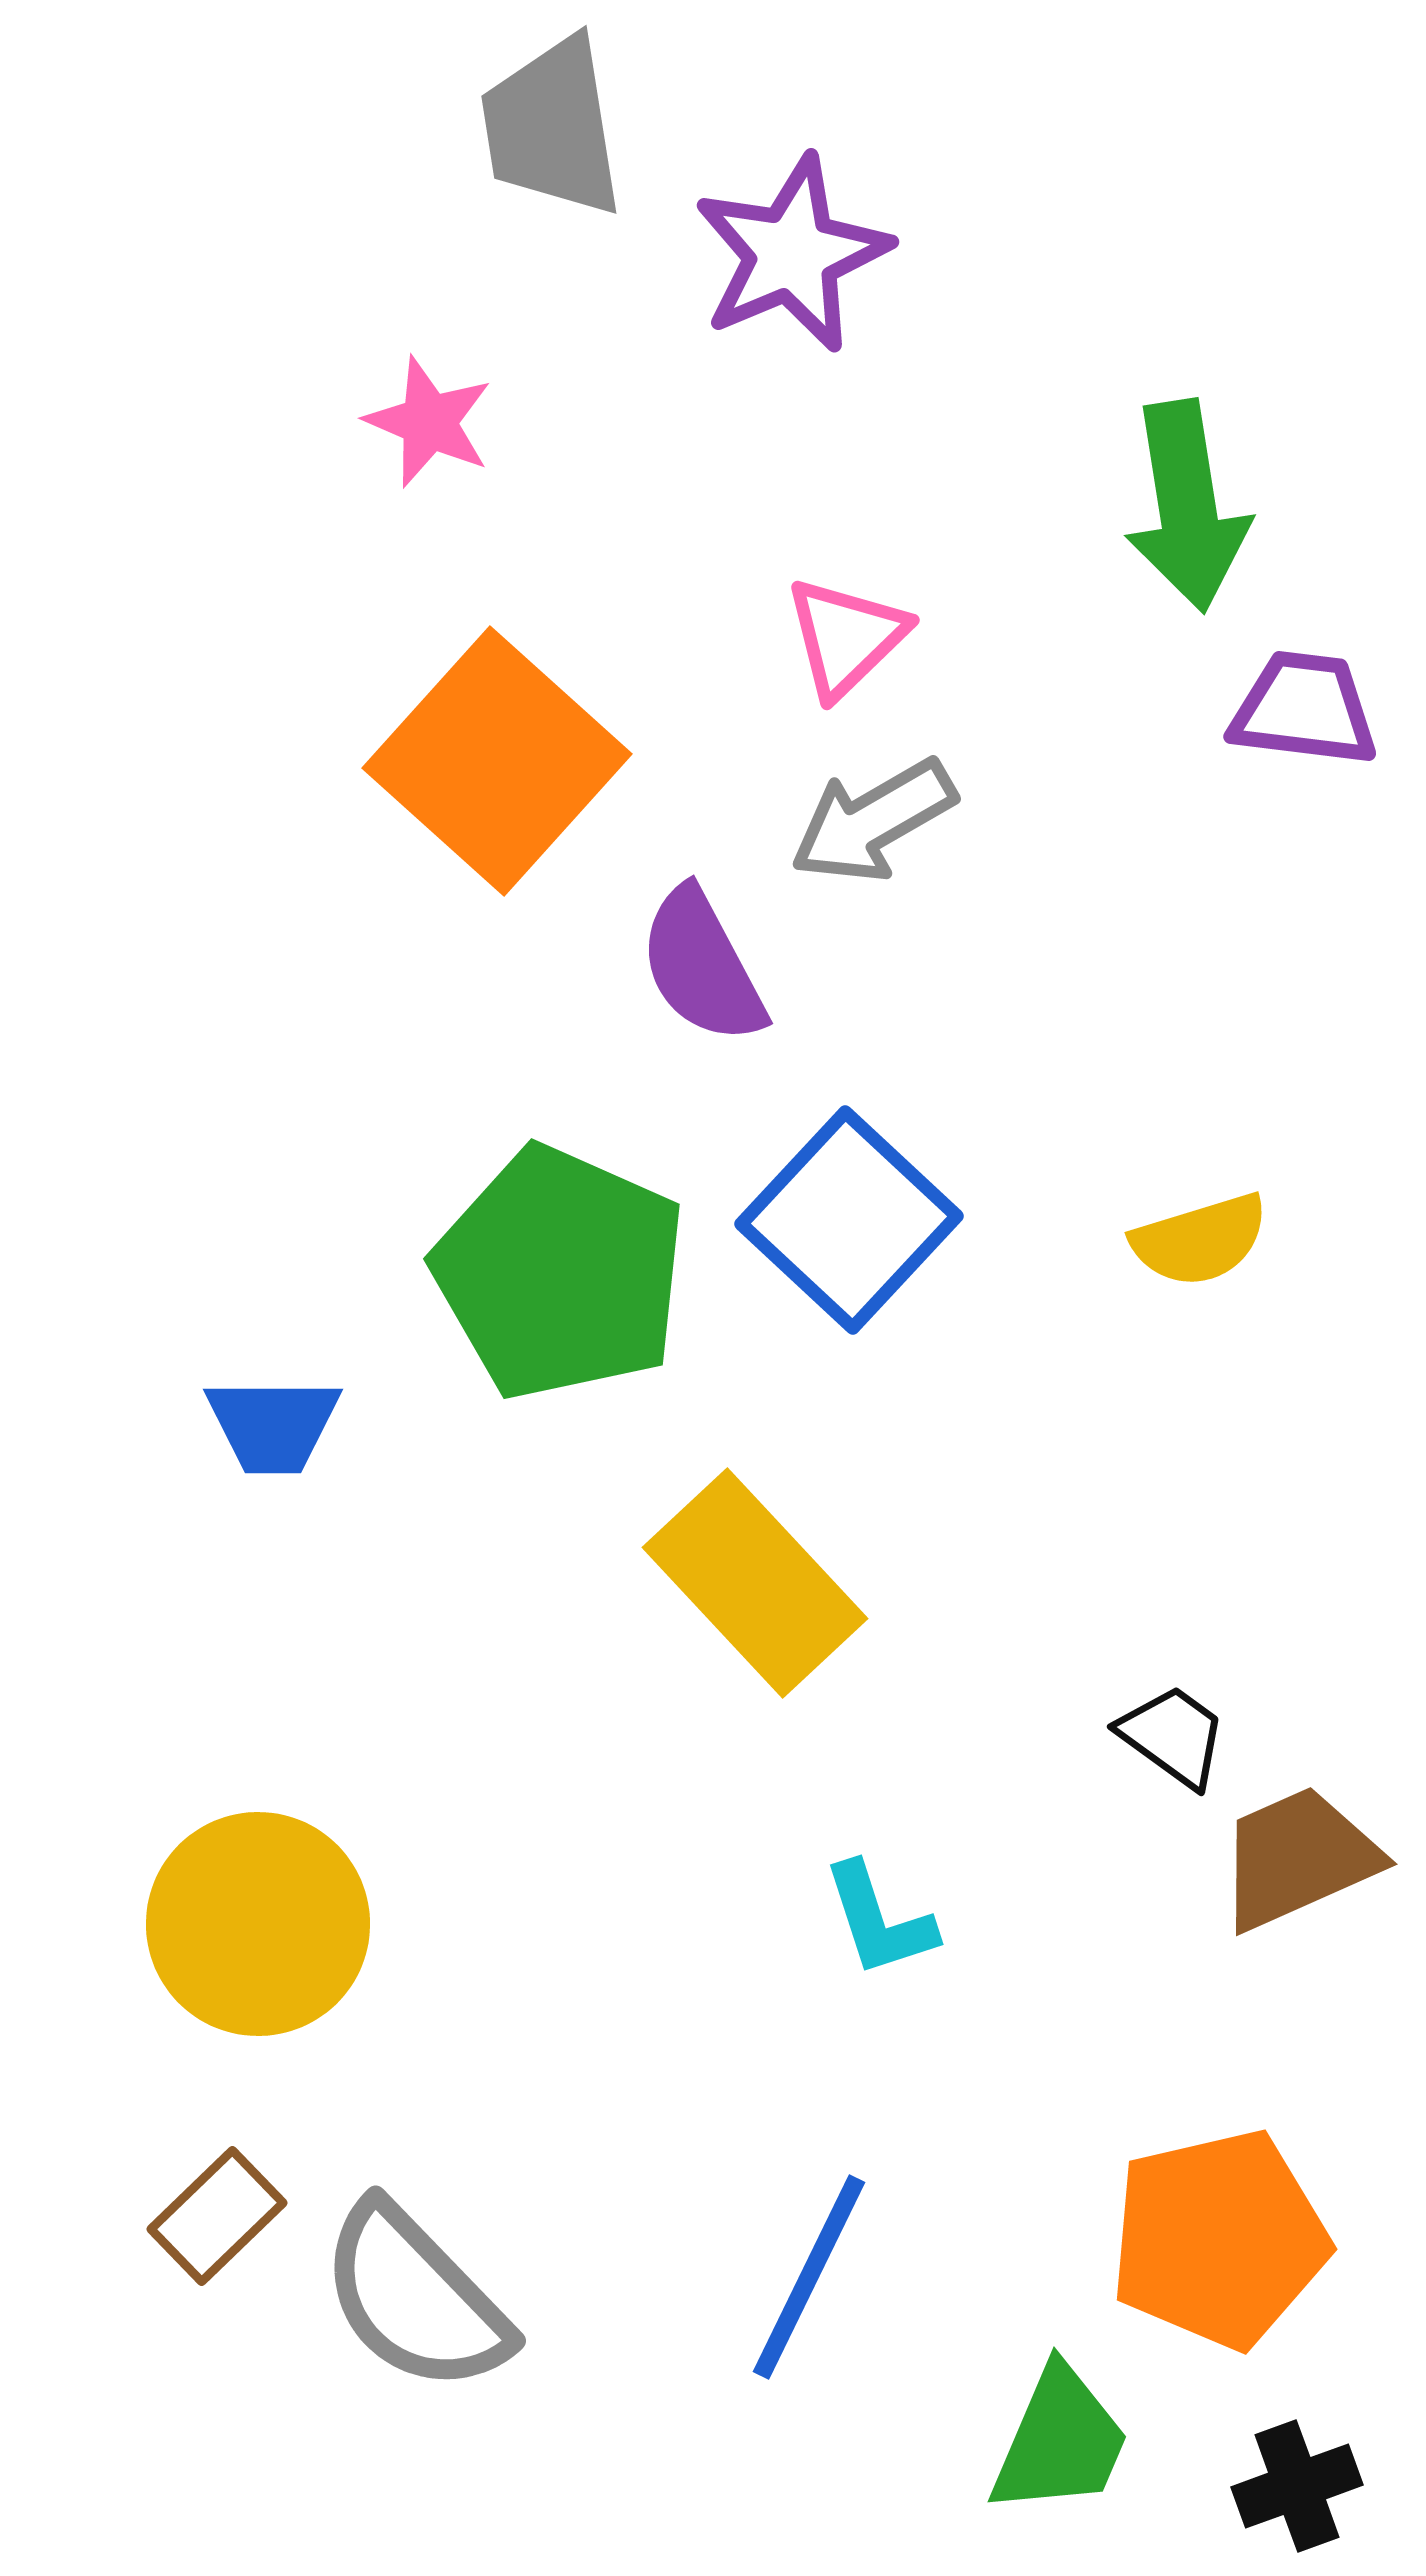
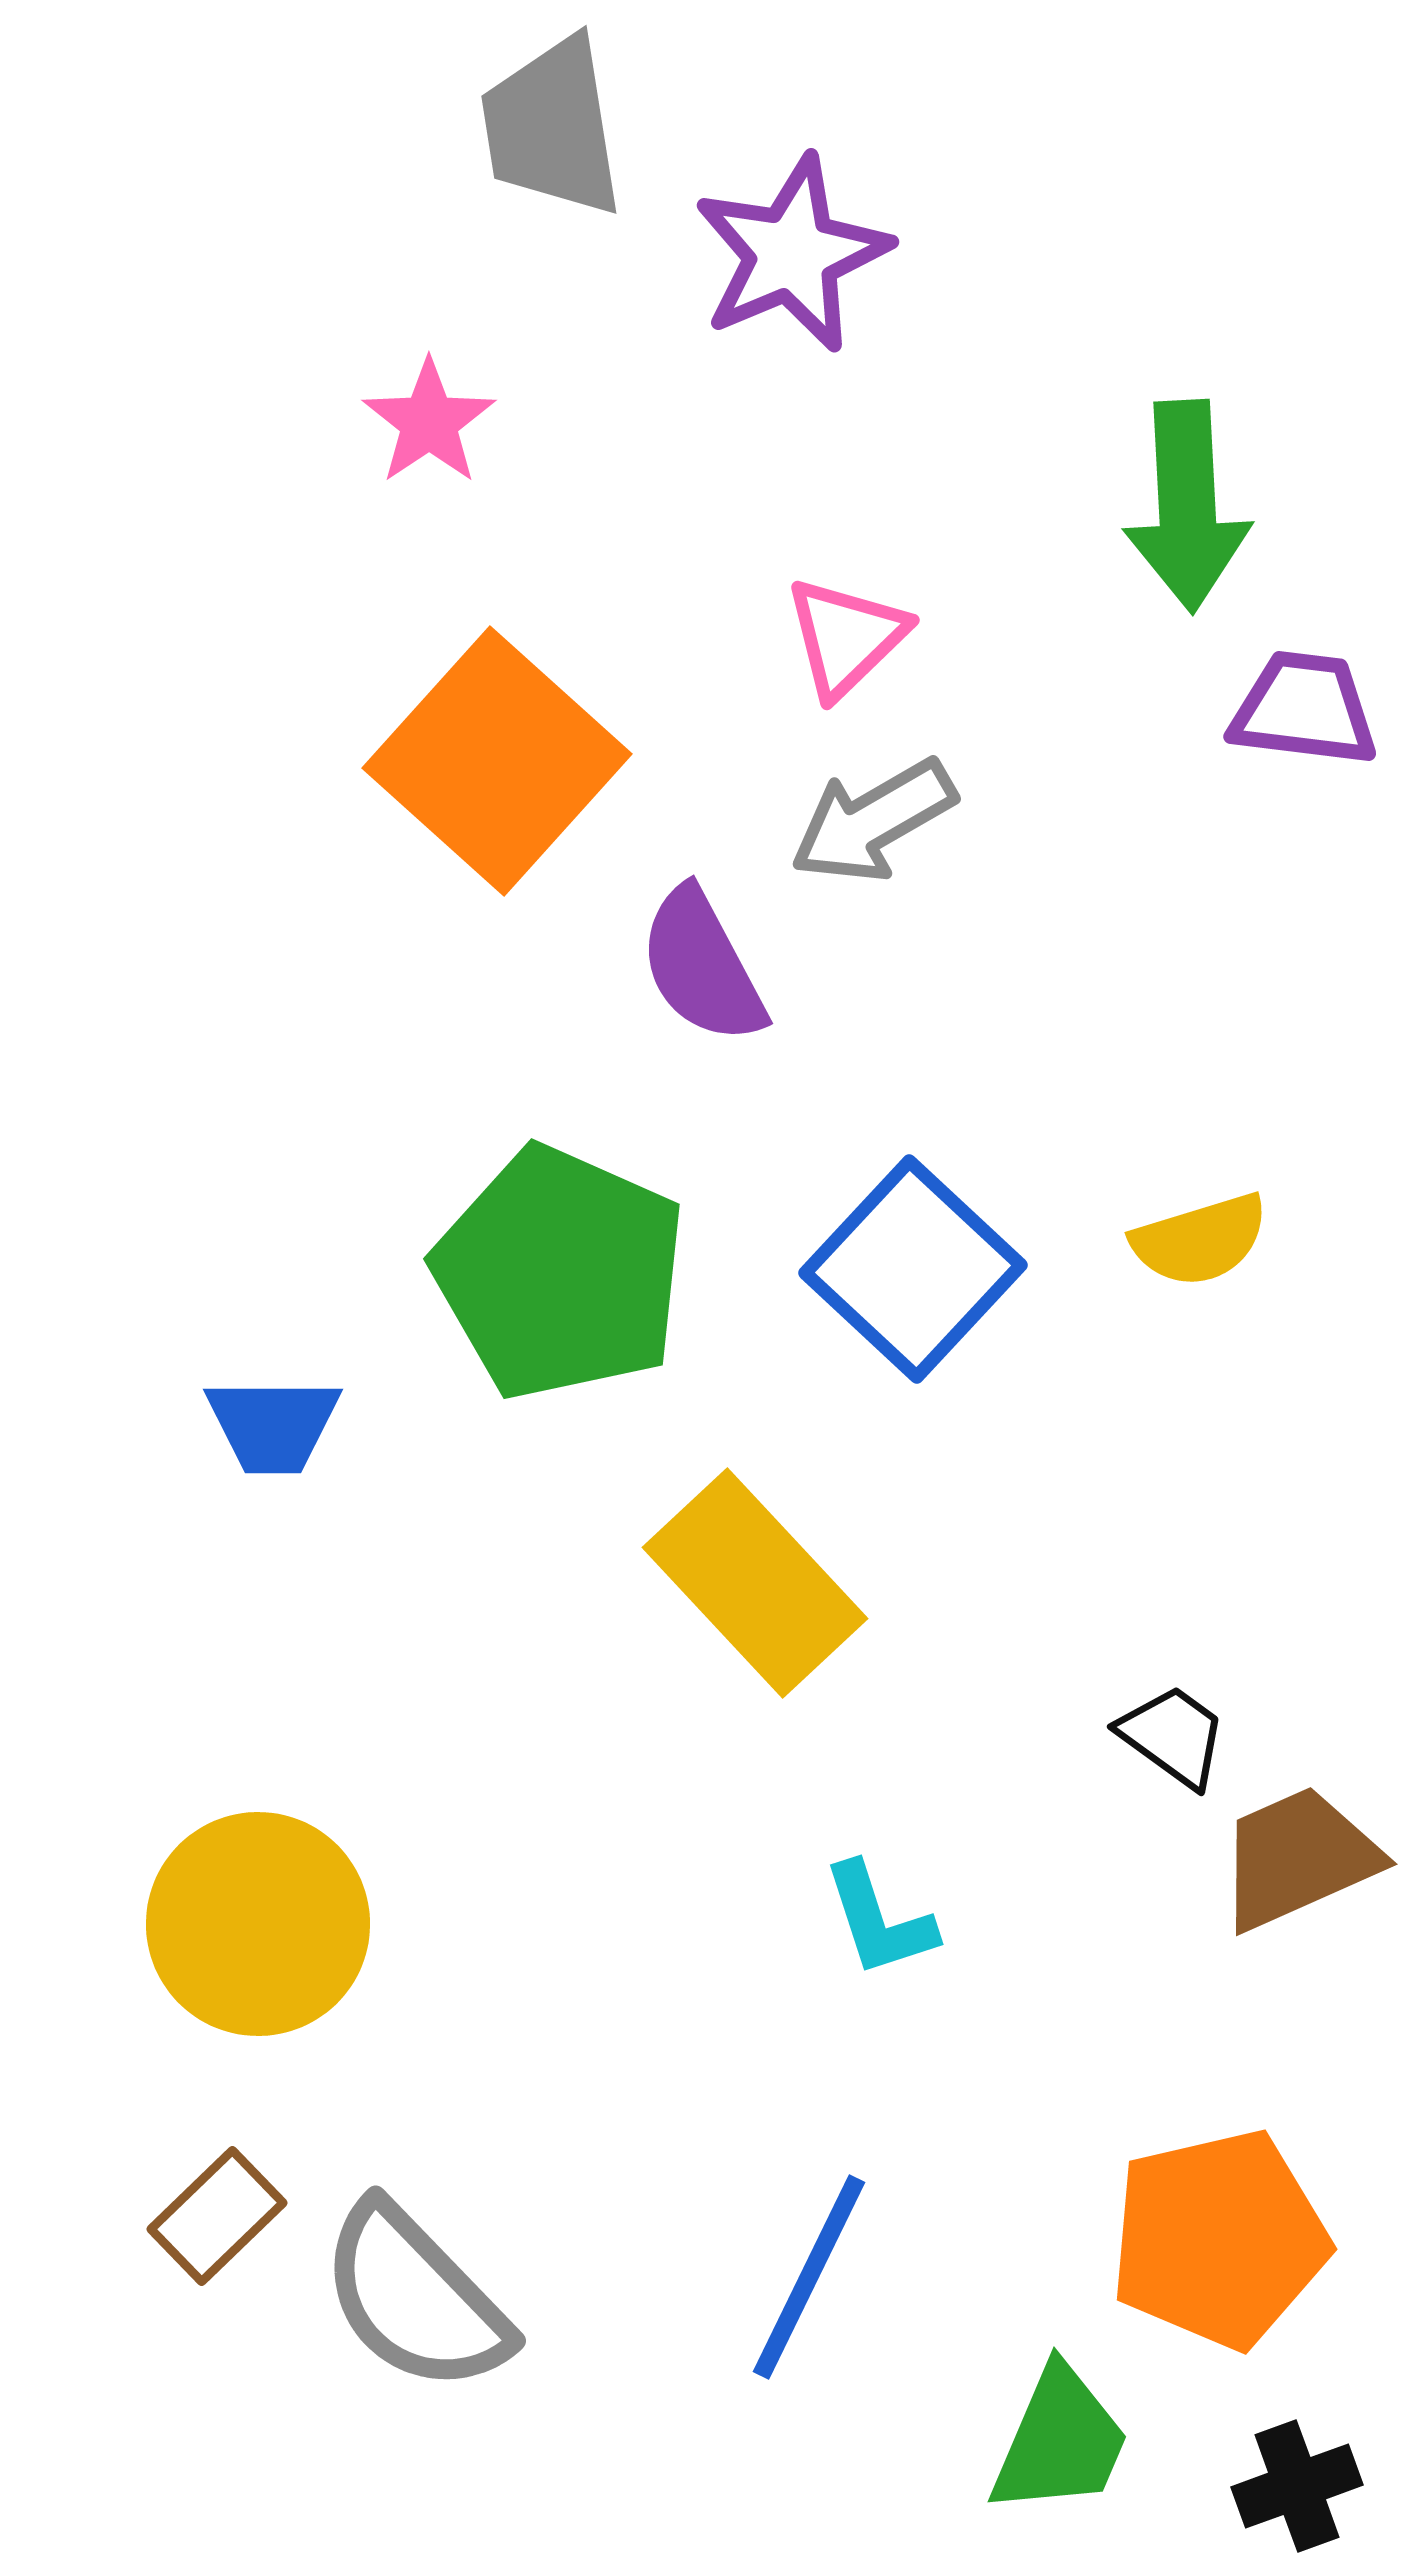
pink star: rotated 15 degrees clockwise
green arrow: rotated 6 degrees clockwise
blue square: moved 64 px right, 49 px down
